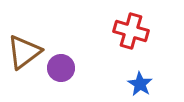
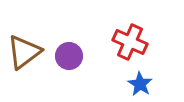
red cross: moved 1 px left, 11 px down; rotated 8 degrees clockwise
purple circle: moved 8 px right, 12 px up
